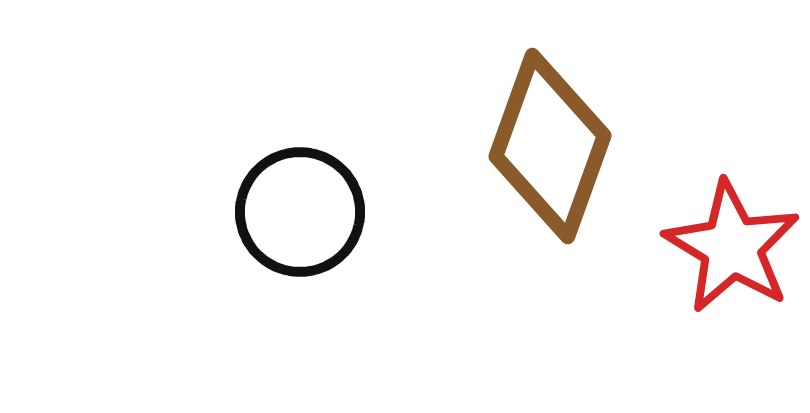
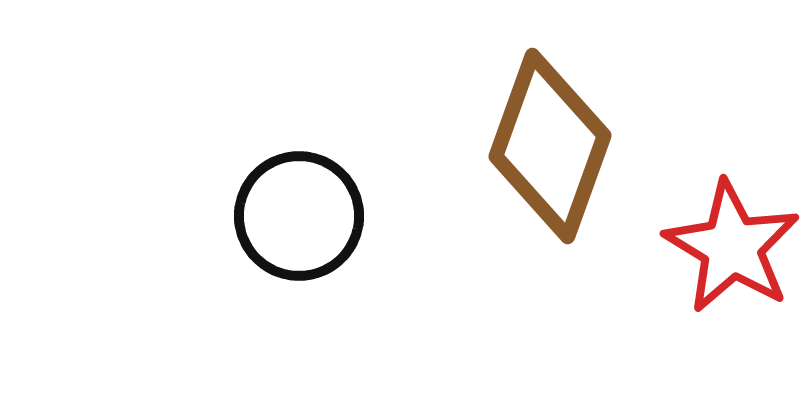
black circle: moved 1 px left, 4 px down
